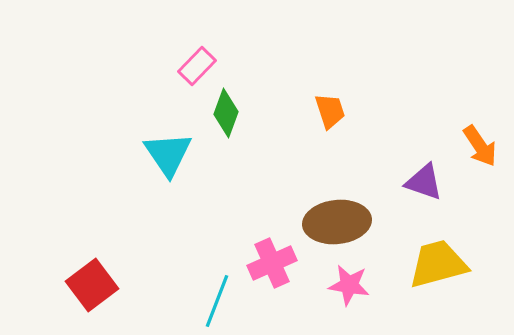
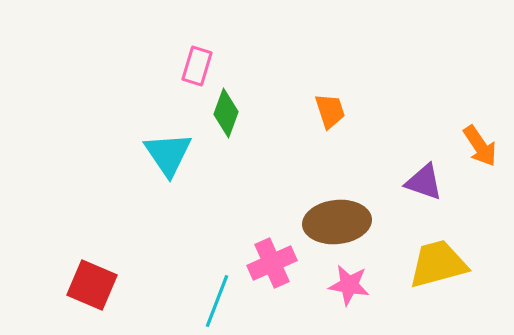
pink rectangle: rotated 27 degrees counterclockwise
red square: rotated 30 degrees counterclockwise
